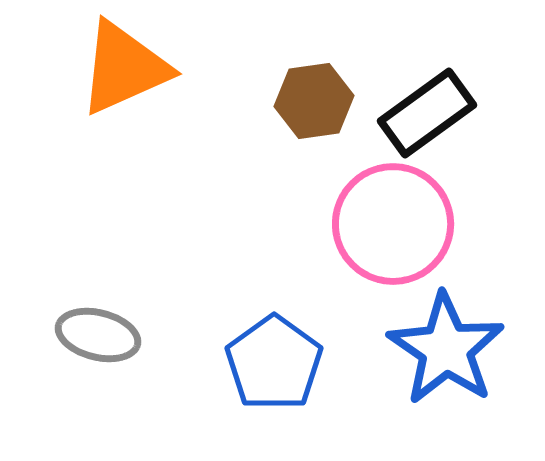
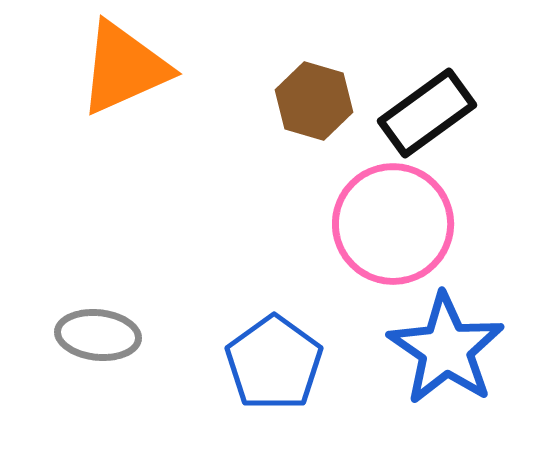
brown hexagon: rotated 24 degrees clockwise
gray ellipse: rotated 8 degrees counterclockwise
